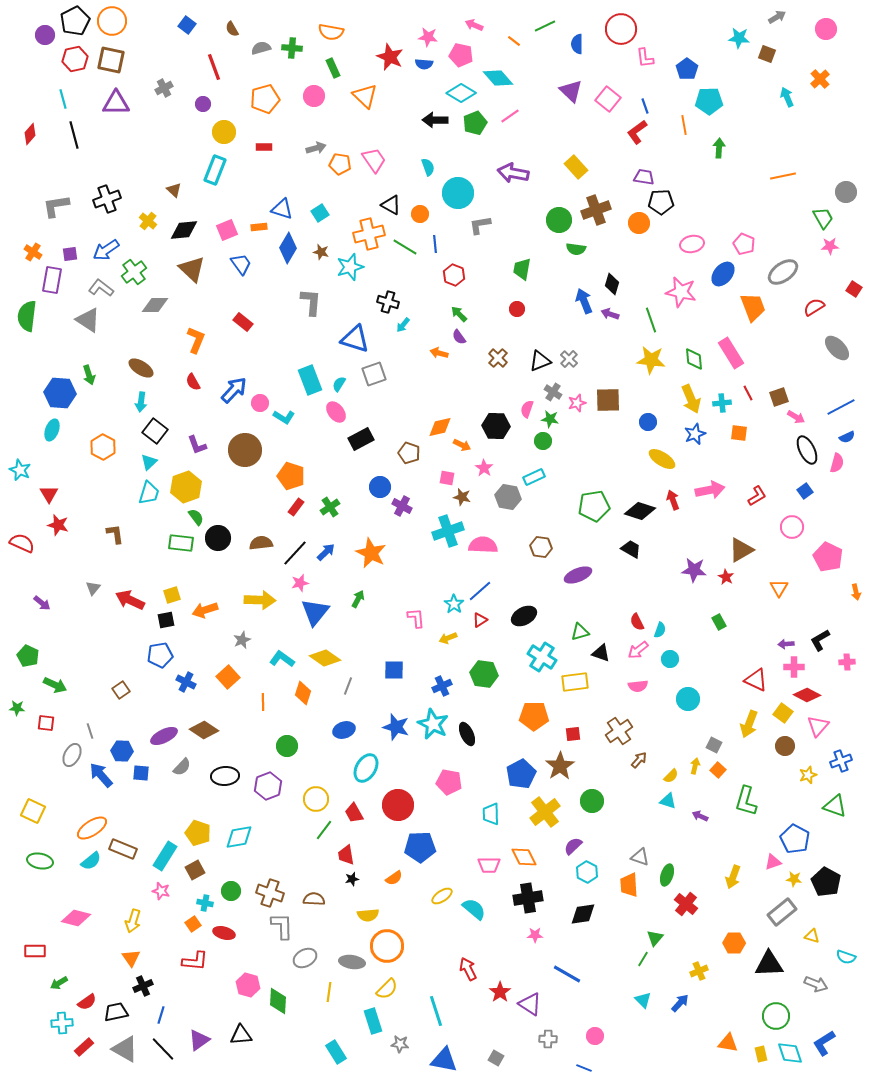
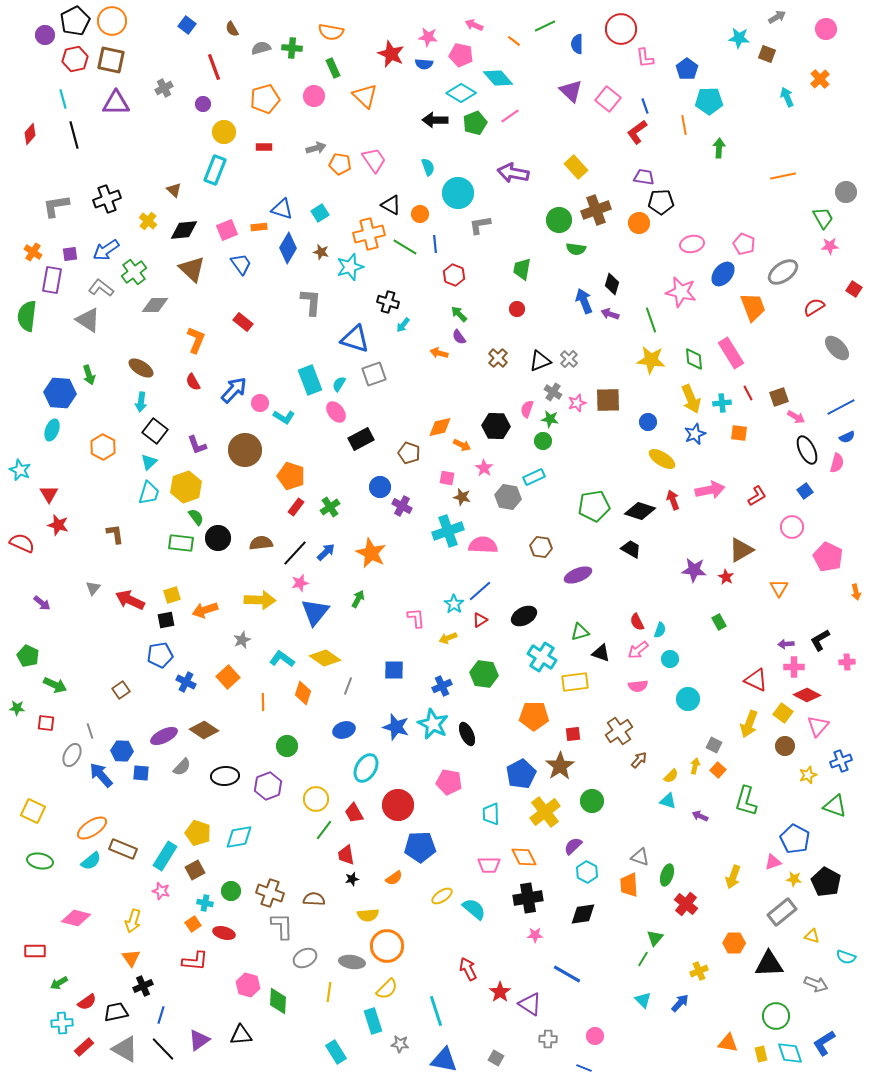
red star at (390, 57): moved 1 px right, 3 px up
